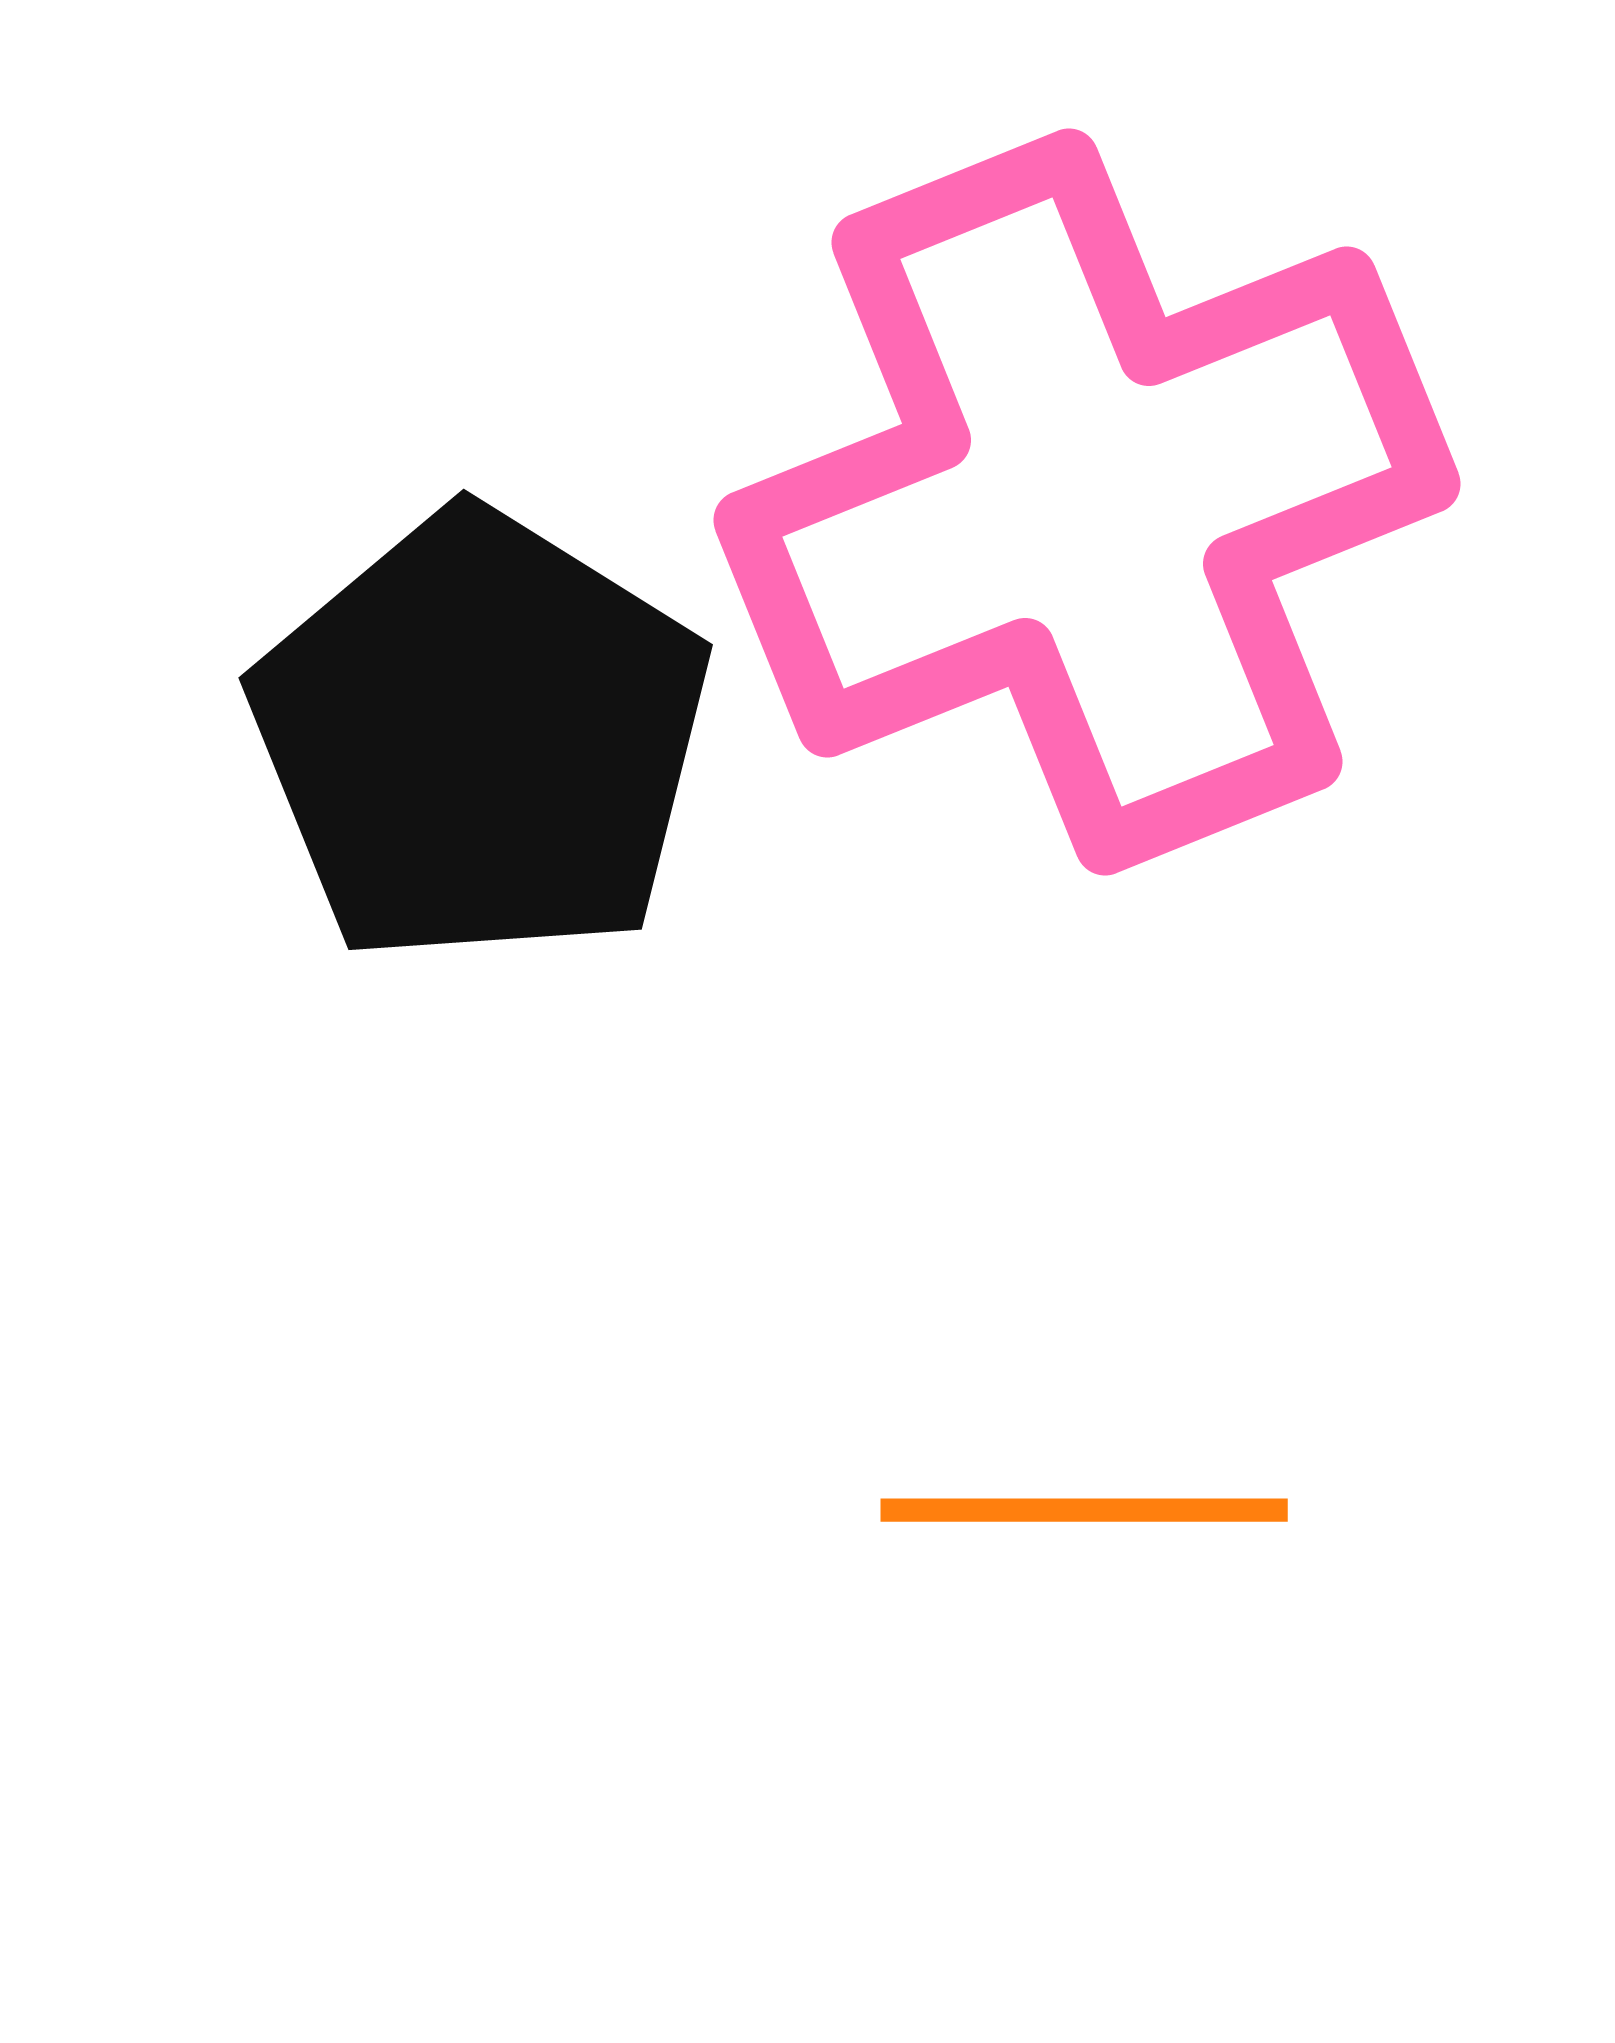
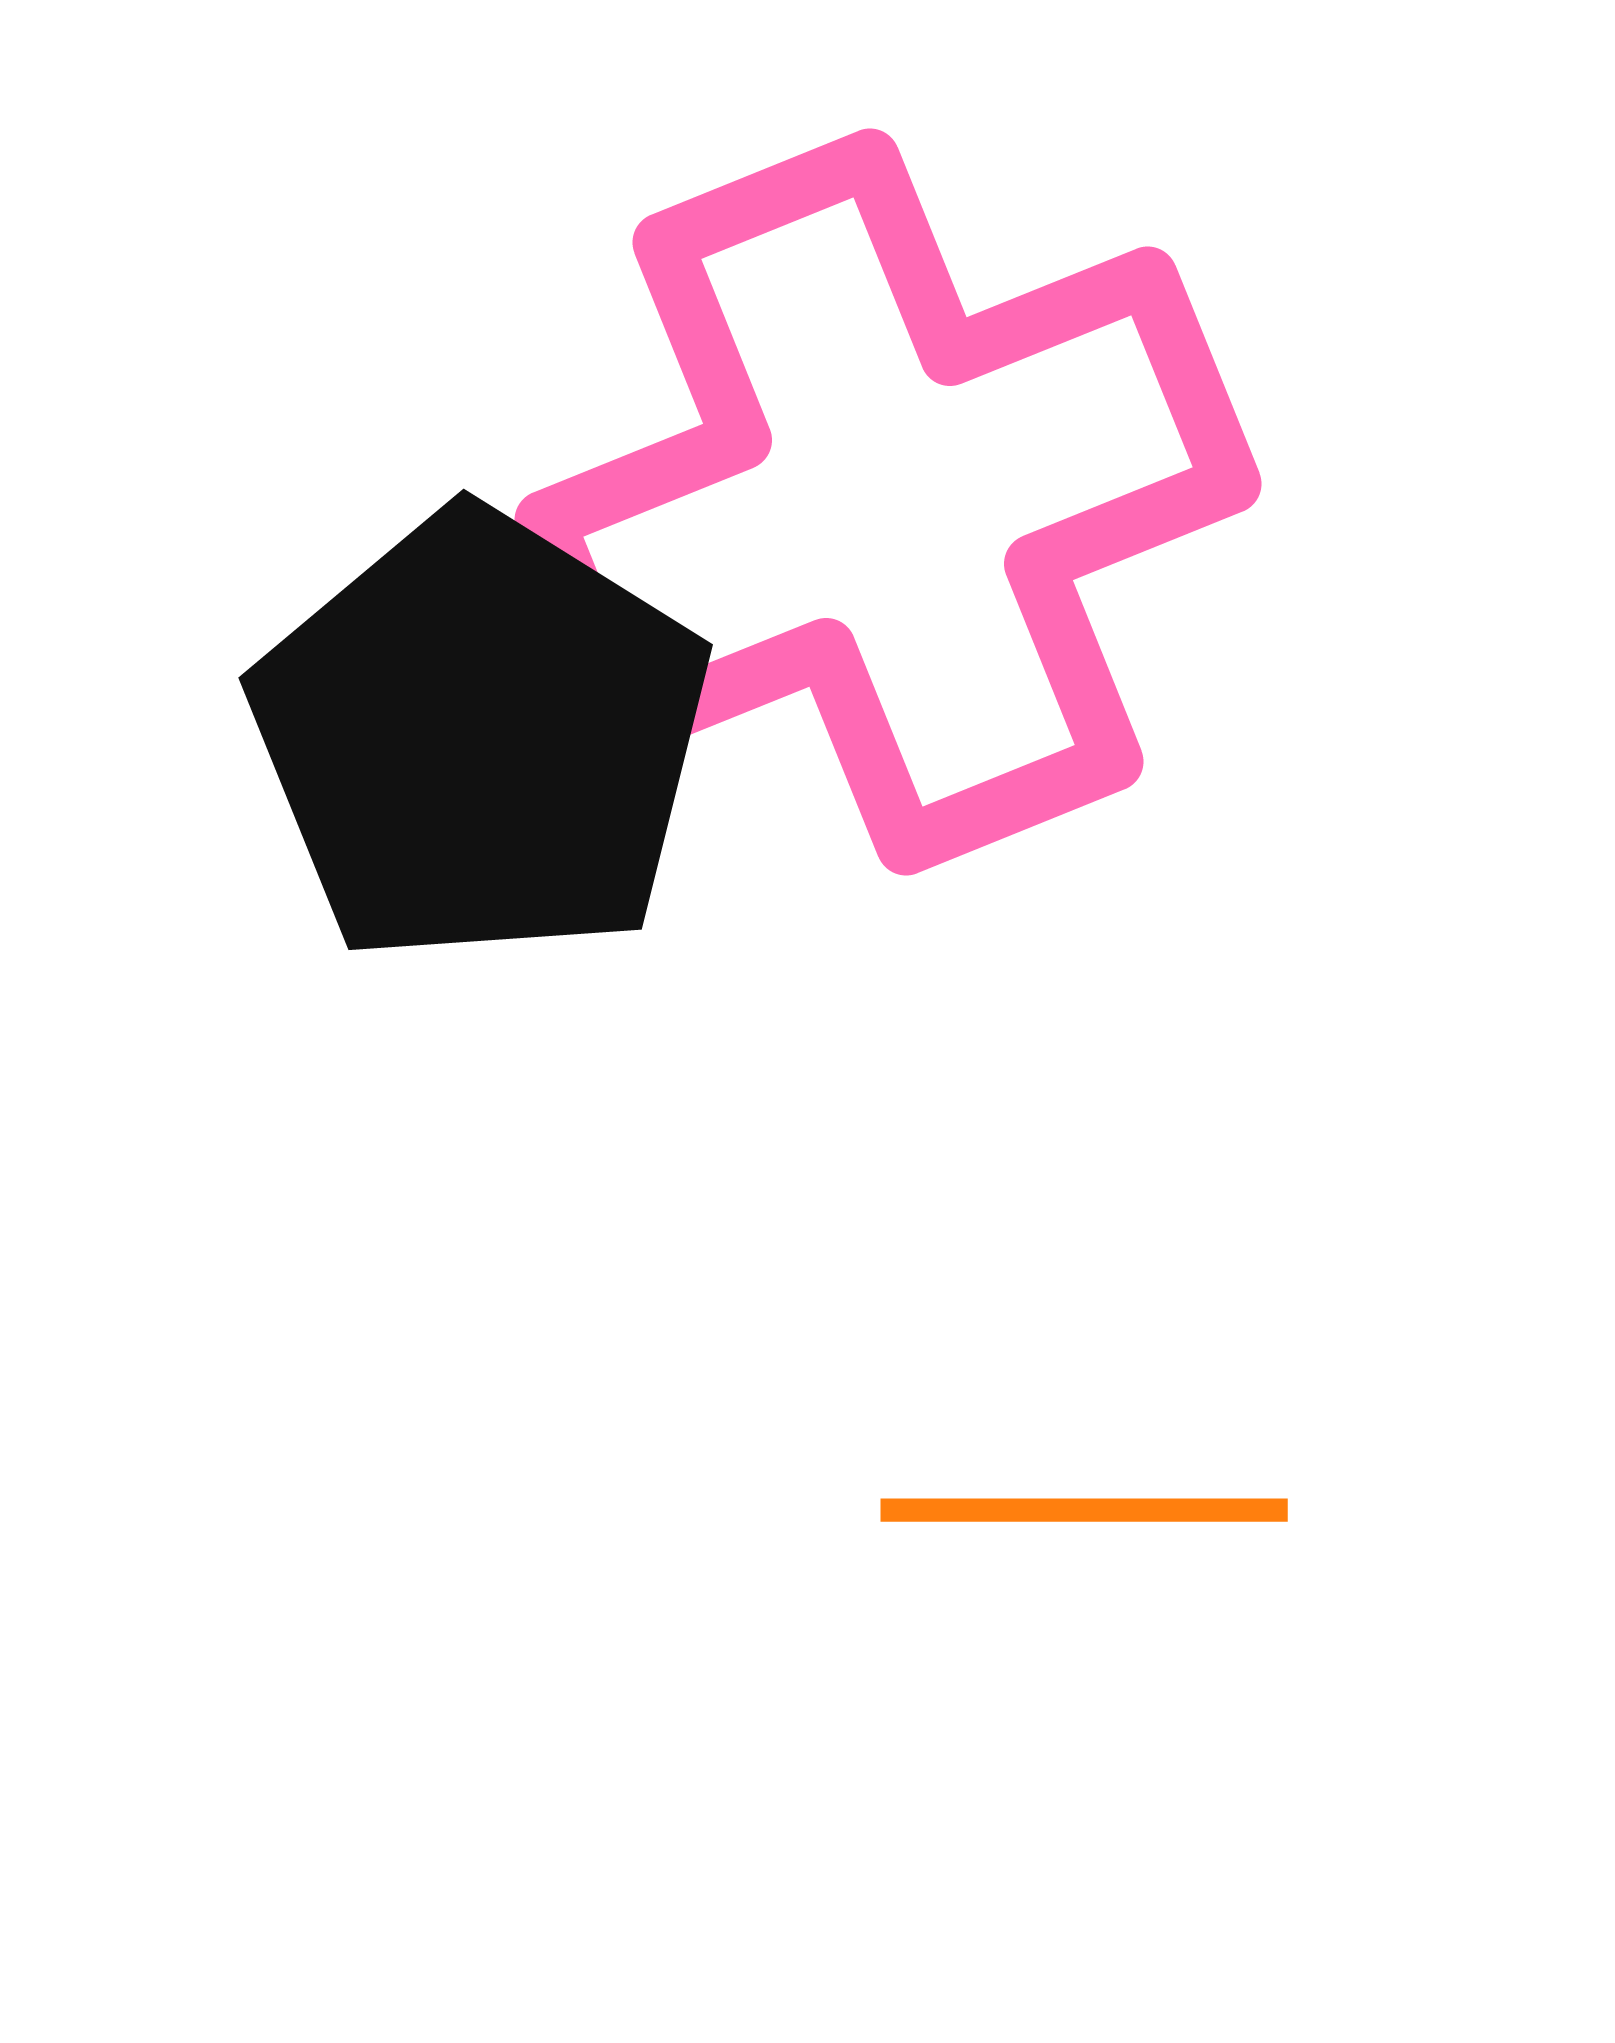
pink cross: moved 199 px left
